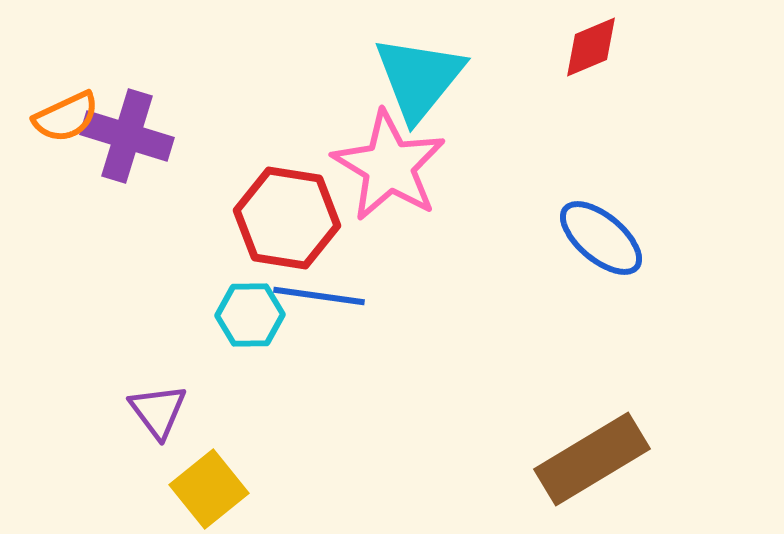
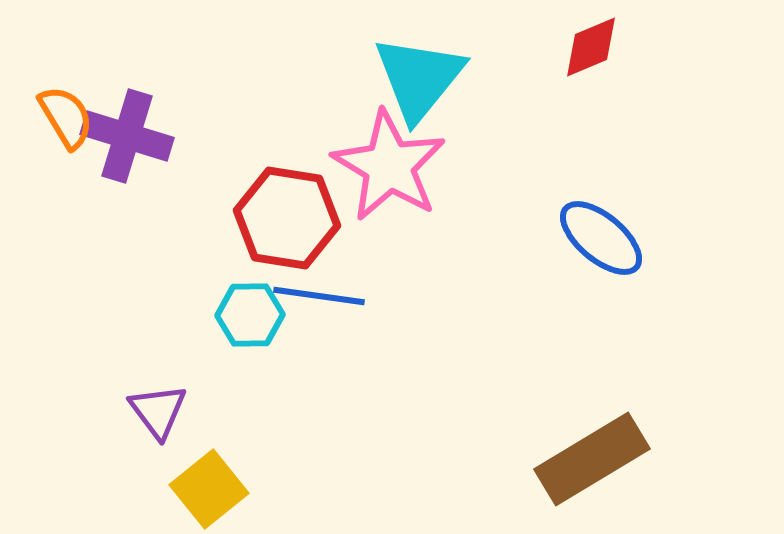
orange semicircle: rotated 96 degrees counterclockwise
